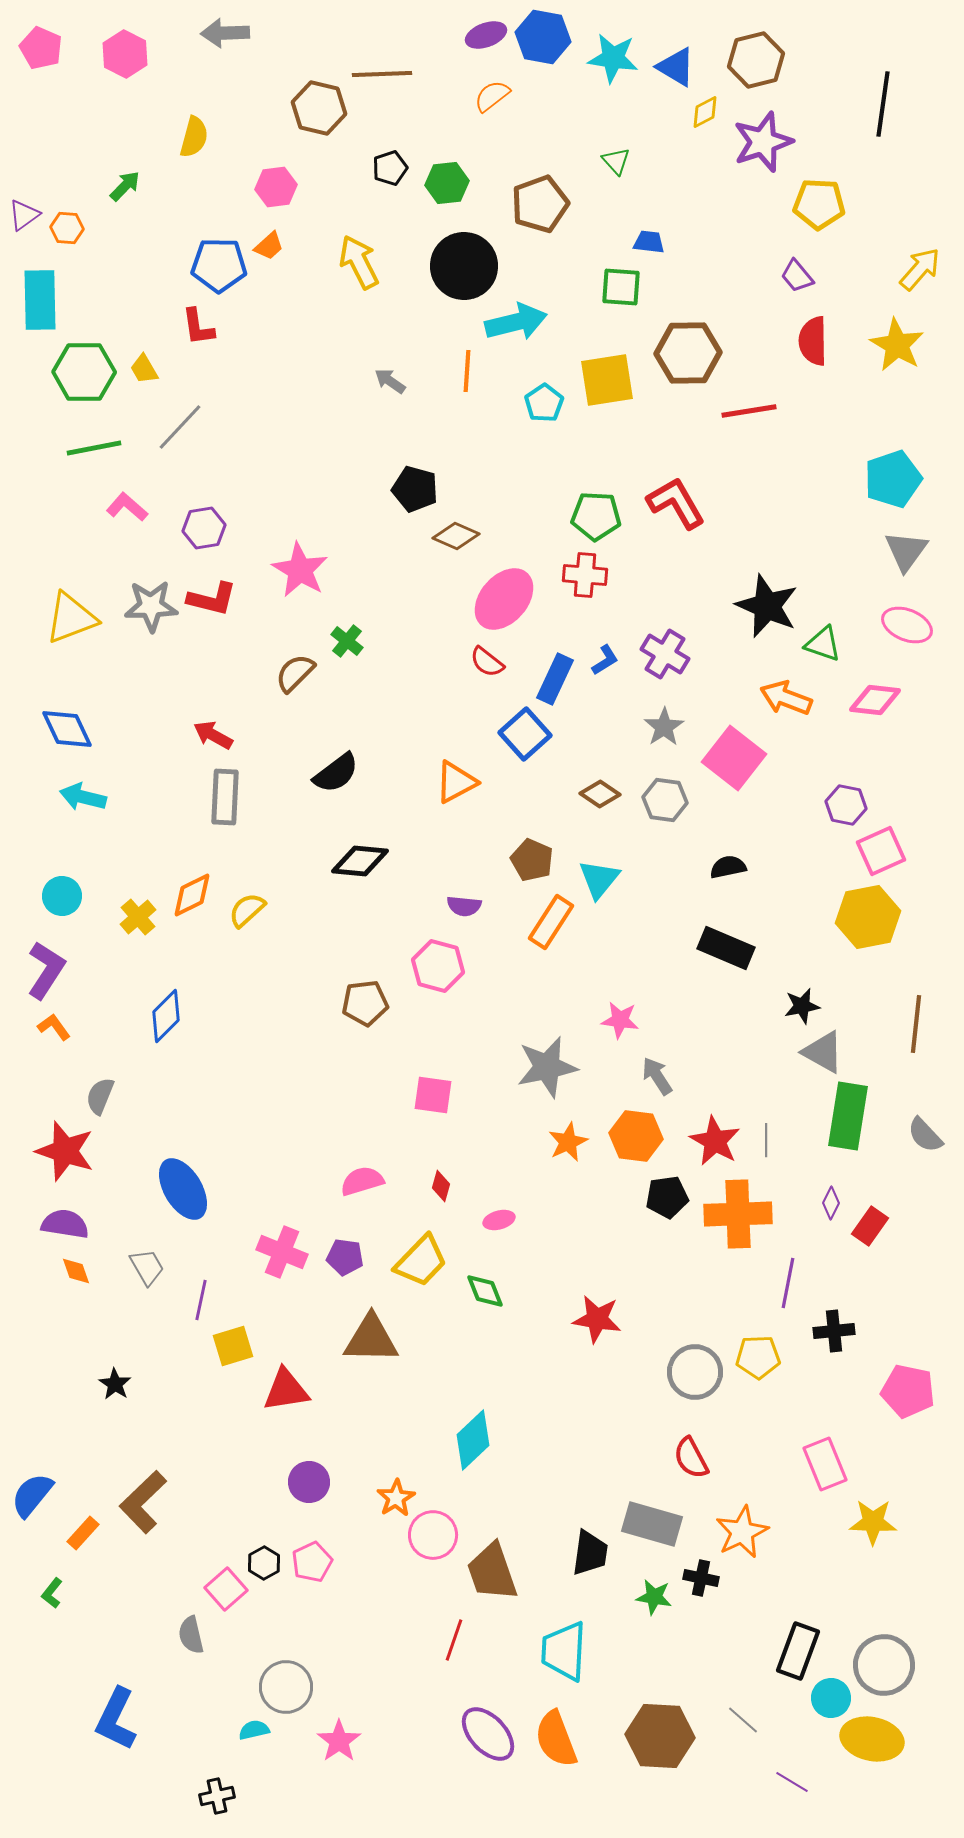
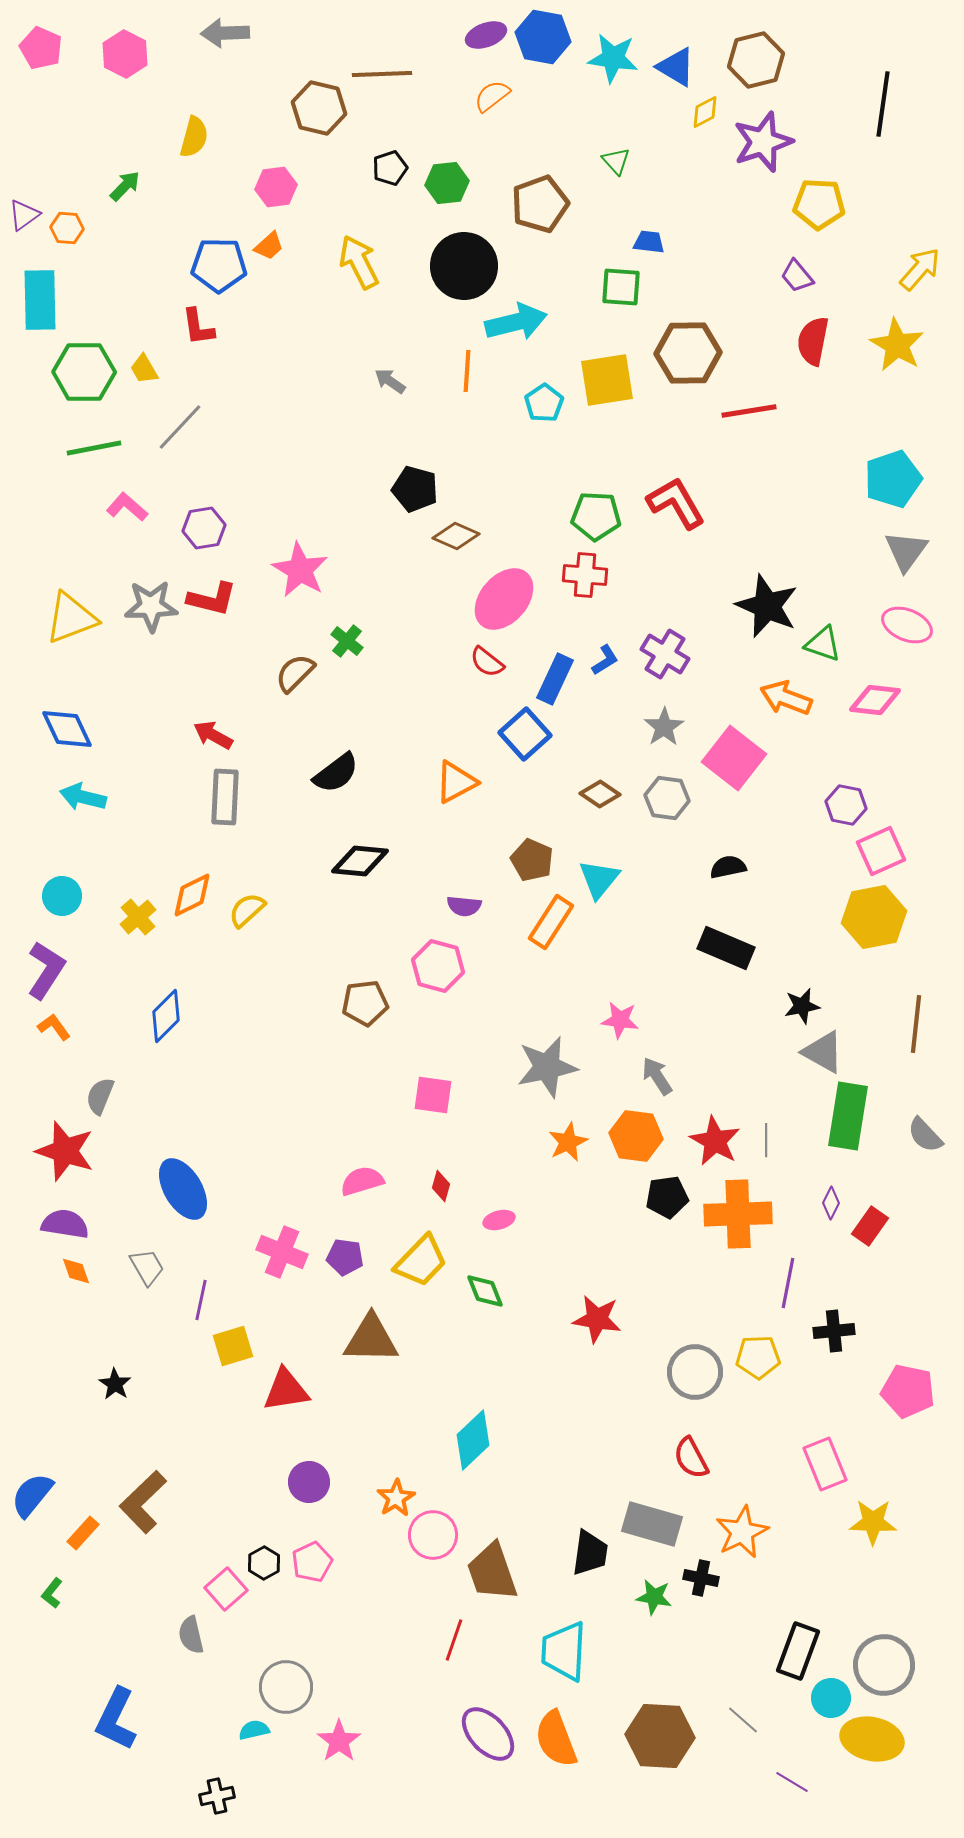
red semicircle at (813, 341): rotated 12 degrees clockwise
gray hexagon at (665, 800): moved 2 px right, 2 px up
yellow hexagon at (868, 917): moved 6 px right
